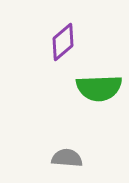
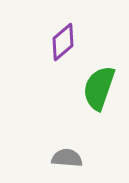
green semicircle: rotated 111 degrees clockwise
